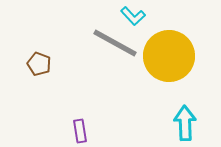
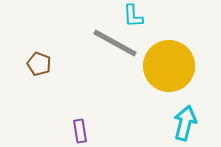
cyan L-shape: rotated 40 degrees clockwise
yellow circle: moved 10 px down
cyan arrow: rotated 16 degrees clockwise
